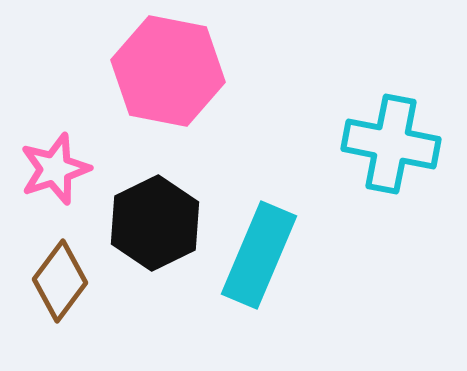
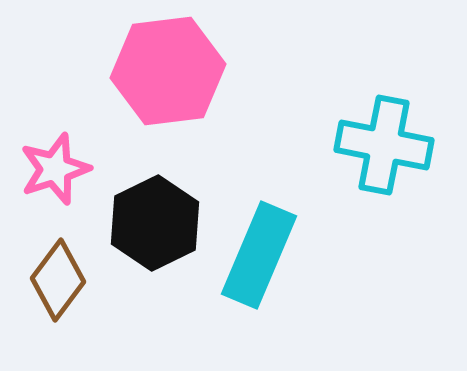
pink hexagon: rotated 18 degrees counterclockwise
cyan cross: moved 7 px left, 1 px down
brown diamond: moved 2 px left, 1 px up
